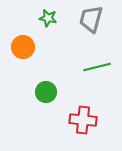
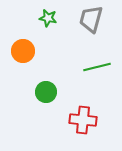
orange circle: moved 4 px down
